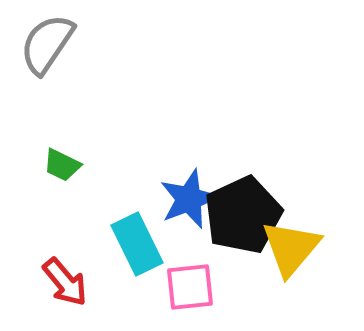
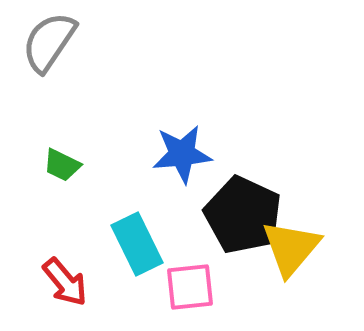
gray semicircle: moved 2 px right, 2 px up
blue star: moved 7 px left, 45 px up; rotated 16 degrees clockwise
black pentagon: rotated 22 degrees counterclockwise
